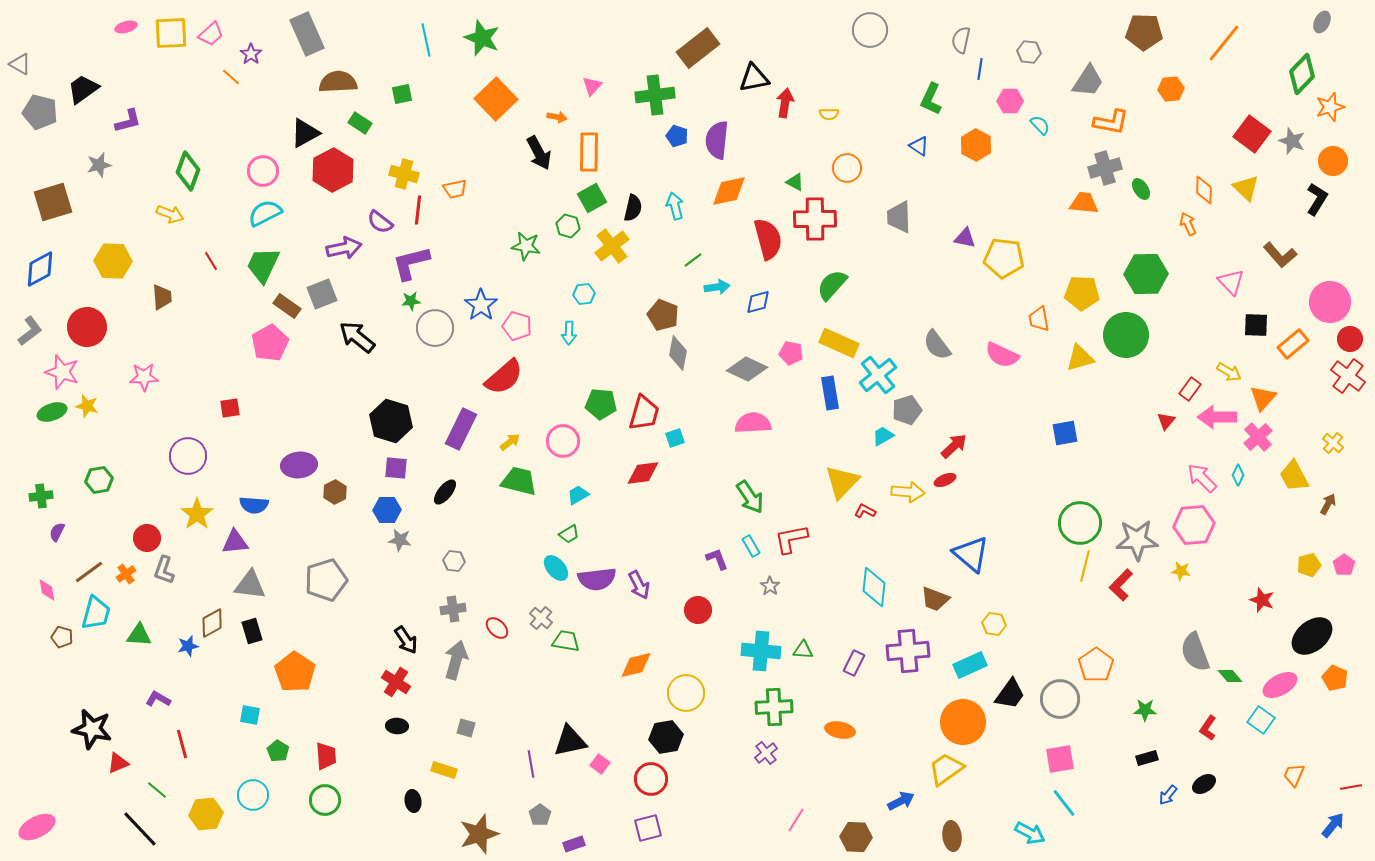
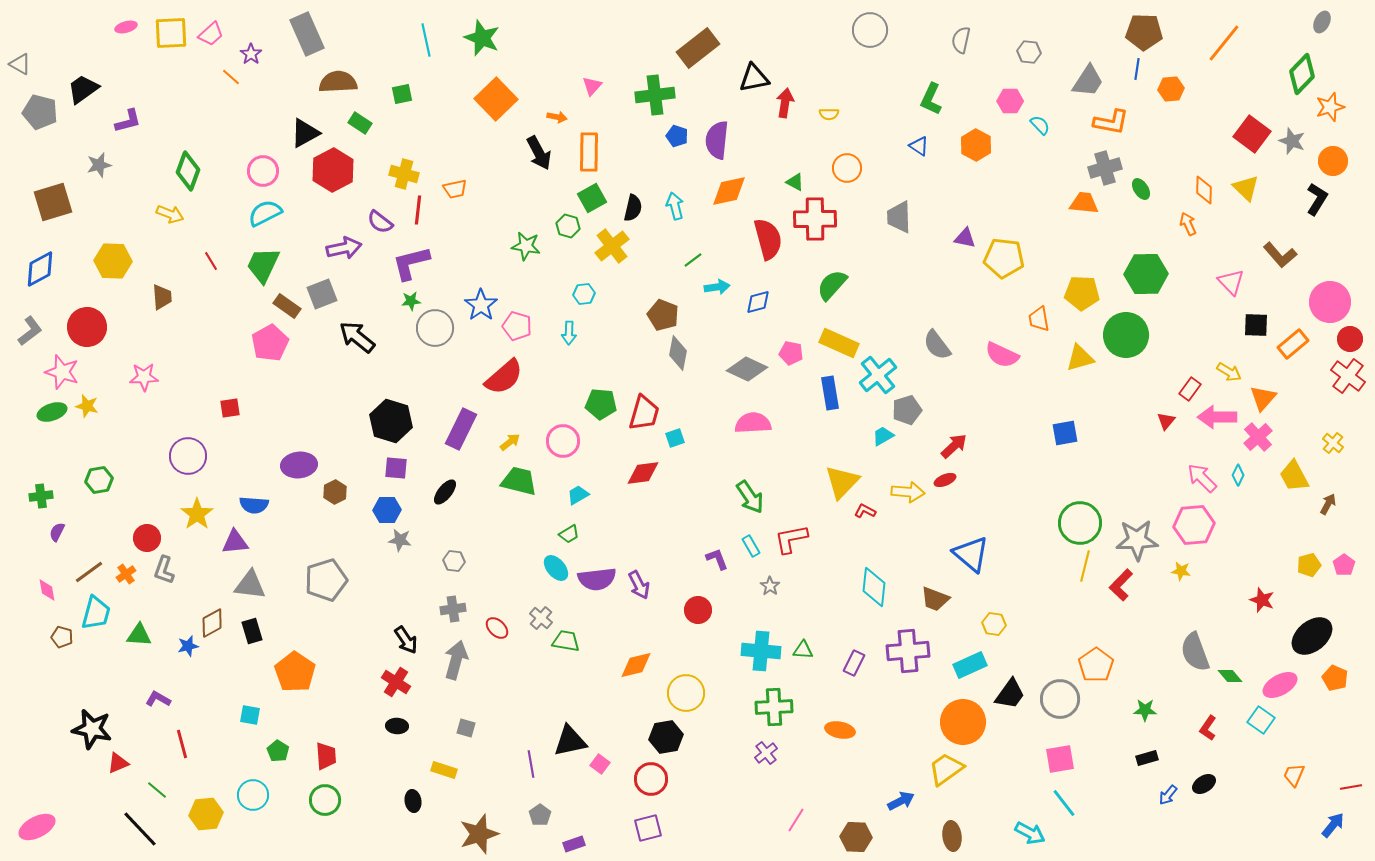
blue line at (980, 69): moved 157 px right
